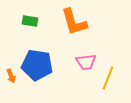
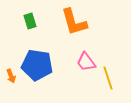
green rectangle: rotated 63 degrees clockwise
pink trapezoid: rotated 60 degrees clockwise
yellow line: rotated 40 degrees counterclockwise
